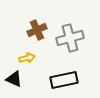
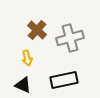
brown cross: rotated 24 degrees counterclockwise
yellow arrow: rotated 91 degrees clockwise
black triangle: moved 9 px right, 6 px down
